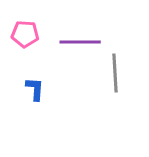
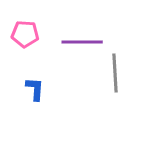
purple line: moved 2 px right
